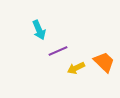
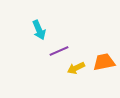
purple line: moved 1 px right
orange trapezoid: rotated 55 degrees counterclockwise
